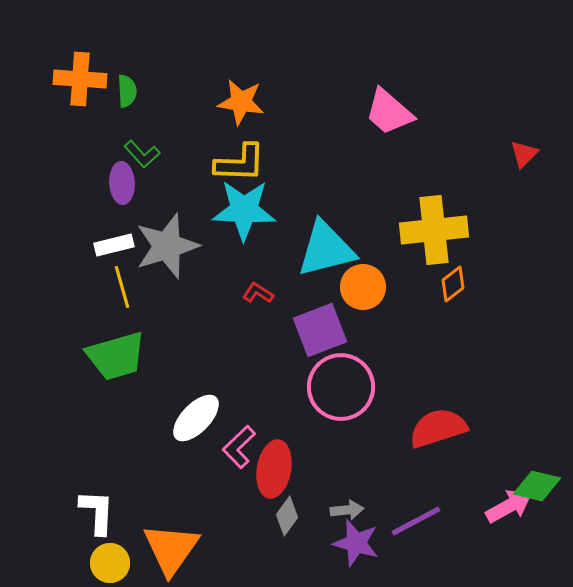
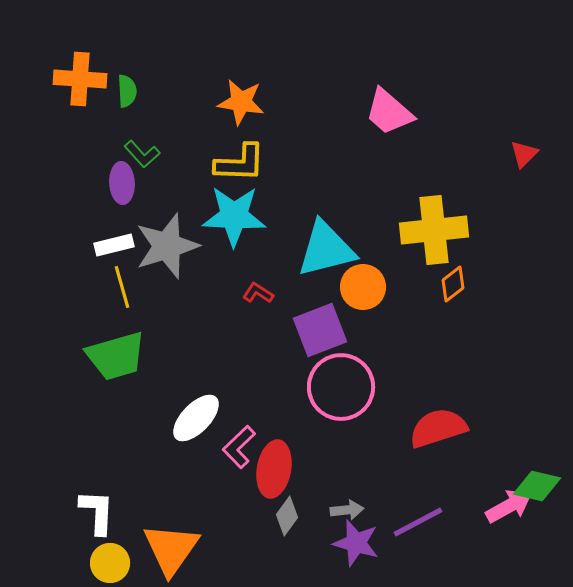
cyan star: moved 10 px left, 6 px down
purple line: moved 2 px right, 1 px down
